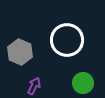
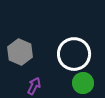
white circle: moved 7 px right, 14 px down
